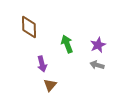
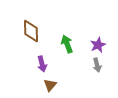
brown diamond: moved 2 px right, 4 px down
gray arrow: rotated 120 degrees counterclockwise
